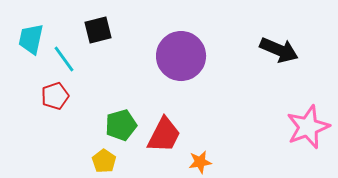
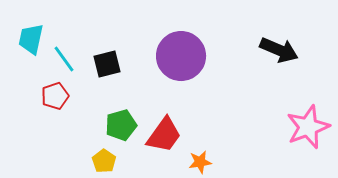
black square: moved 9 px right, 34 px down
red trapezoid: rotated 9 degrees clockwise
